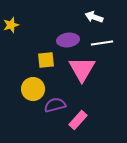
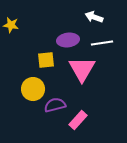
yellow star: rotated 28 degrees clockwise
